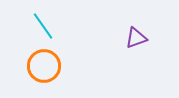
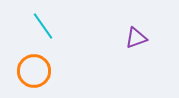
orange circle: moved 10 px left, 5 px down
